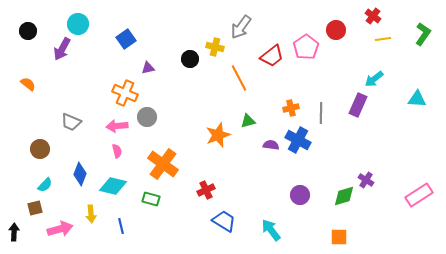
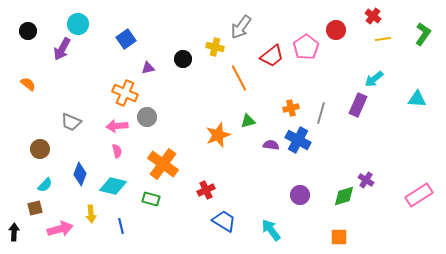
black circle at (190, 59): moved 7 px left
gray line at (321, 113): rotated 15 degrees clockwise
